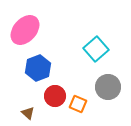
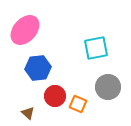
cyan square: moved 1 px up; rotated 30 degrees clockwise
blue hexagon: rotated 15 degrees clockwise
